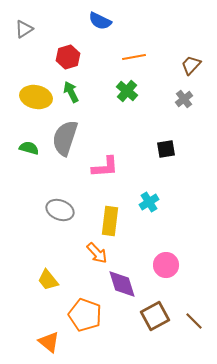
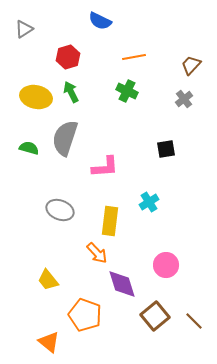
green cross: rotated 15 degrees counterclockwise
brown square: rotated 12 degrees counterclockwise
